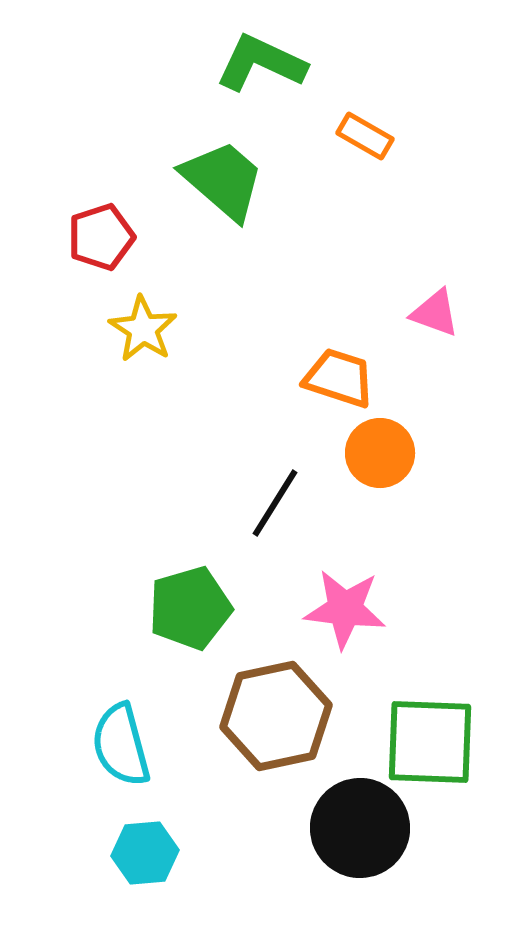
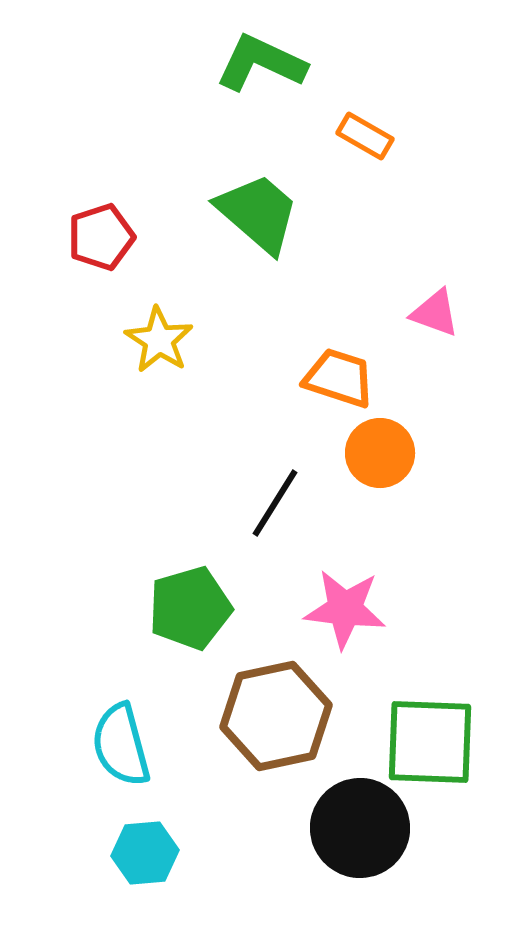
green trapezoid: moved 35 px right, 33 px down
yellow star: moved 16 px right, 11 px down
